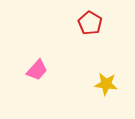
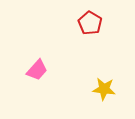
yellow star: moved 2 px left, 5 px down
